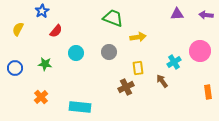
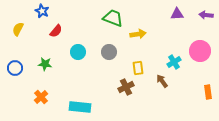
blue star: rotated 16 degrees counterclockwise
yellow arrow: moved 3 px up
cyan circle: moved 2 px right, 1 px up
